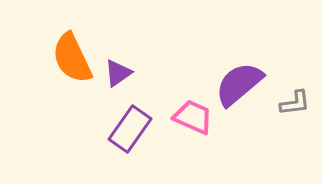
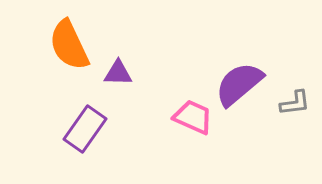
orange semicircle: moved 3 px left, 13 px up
purple triangle: rotated 36 degrees clockwise
purple rectangle: moved 45 px left
